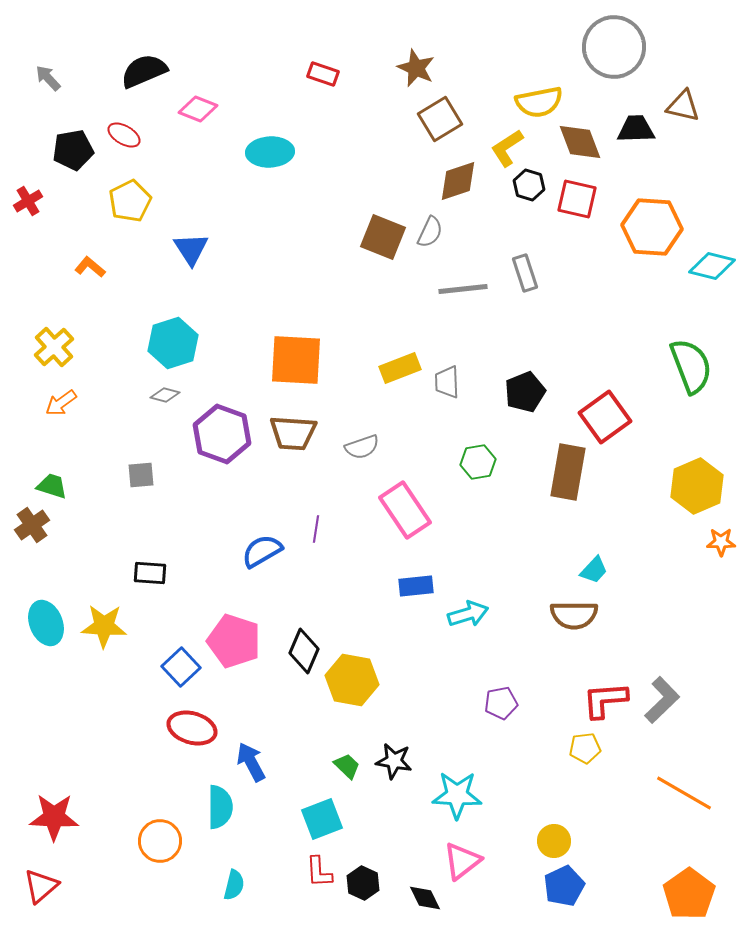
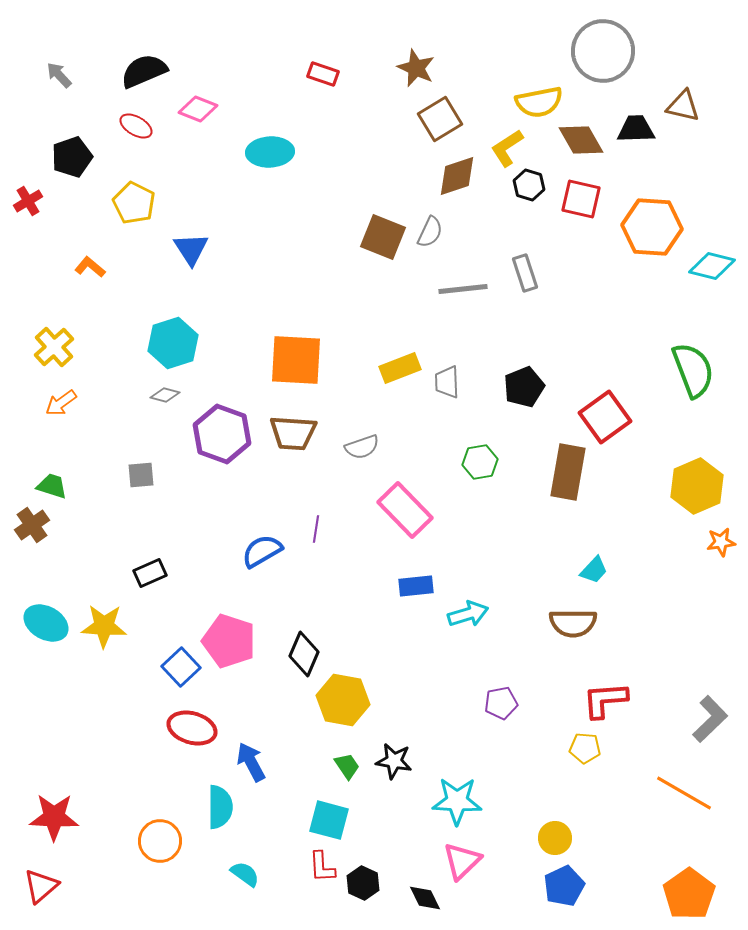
gray circle at (614, 47): moved 11 px left, 4 px down
gray arrow at (48, 78): moved 11 px right, 3 px up
red ellipse at (124, 135): moved 12 px right, 9 px up
brown diamond at (580, 142): moved 1 px right, 2 px up; rotated 9 degrees counterclockwise
black pentagon at (73, 150): moved 1 px left, 7 px down; rotated 9 degrees counterclockwise
brown diamond at (458, 181): moved 1 px left, 5 px up
red square at (577, 199): moved 4 px right
yellow pentagon at (130, 201): moved 4 px right, 2 px down; rotated 18 degrees counterclockwise
green semicircle at (691, 366): moved 2 px right, 4 px down
black pentagon at (525, 392): moved 1 px left, 5 px up
green hexagon at (478, 462): moved 2 px right
pink rectangle at (405, 510): rotated 10 degrees counterclockwise
orange star at (721, 542): rotated 8 degrees counterclockwise
black rectangle at (150, 573): rotated 28 degrees counterclockwise
brown semicircle at (574, 615): moved 1 px left, 8 px down
cyan ellipse at (46, 623): rotated 39 degrees counterclockwise
pink pentagon at (234, 641): moved 5 px left
black diamond at (304, 651): moved 3 px down
yellow hexagon at (352, 680): moved 9 px left, 20 px down
gray L-shape at (662, 700): moved 48 px right, 19 px down
yellow pentagon at (585, 748): rotated 12 degrees clockwise
green trapezoid at (347, 766): rotated 12 degrees clockwise
cyan star at (457, 795): moved 6 px down
cyan square at (322, 819): moved 7 px right, 1 px down; rotated 36 degrees clockwise
yellow circle at (554, 841): moved 1 px right, 3 px up
pink triangle at (462, 861): rotated 6 degrees counterclockwise
red L-shape at (319, 872): moved 3 px right, 5 px up
cyan semicircle at (234, 885): moved 11 px right, 11 px up; rotated 68 degrees counterclockwise
